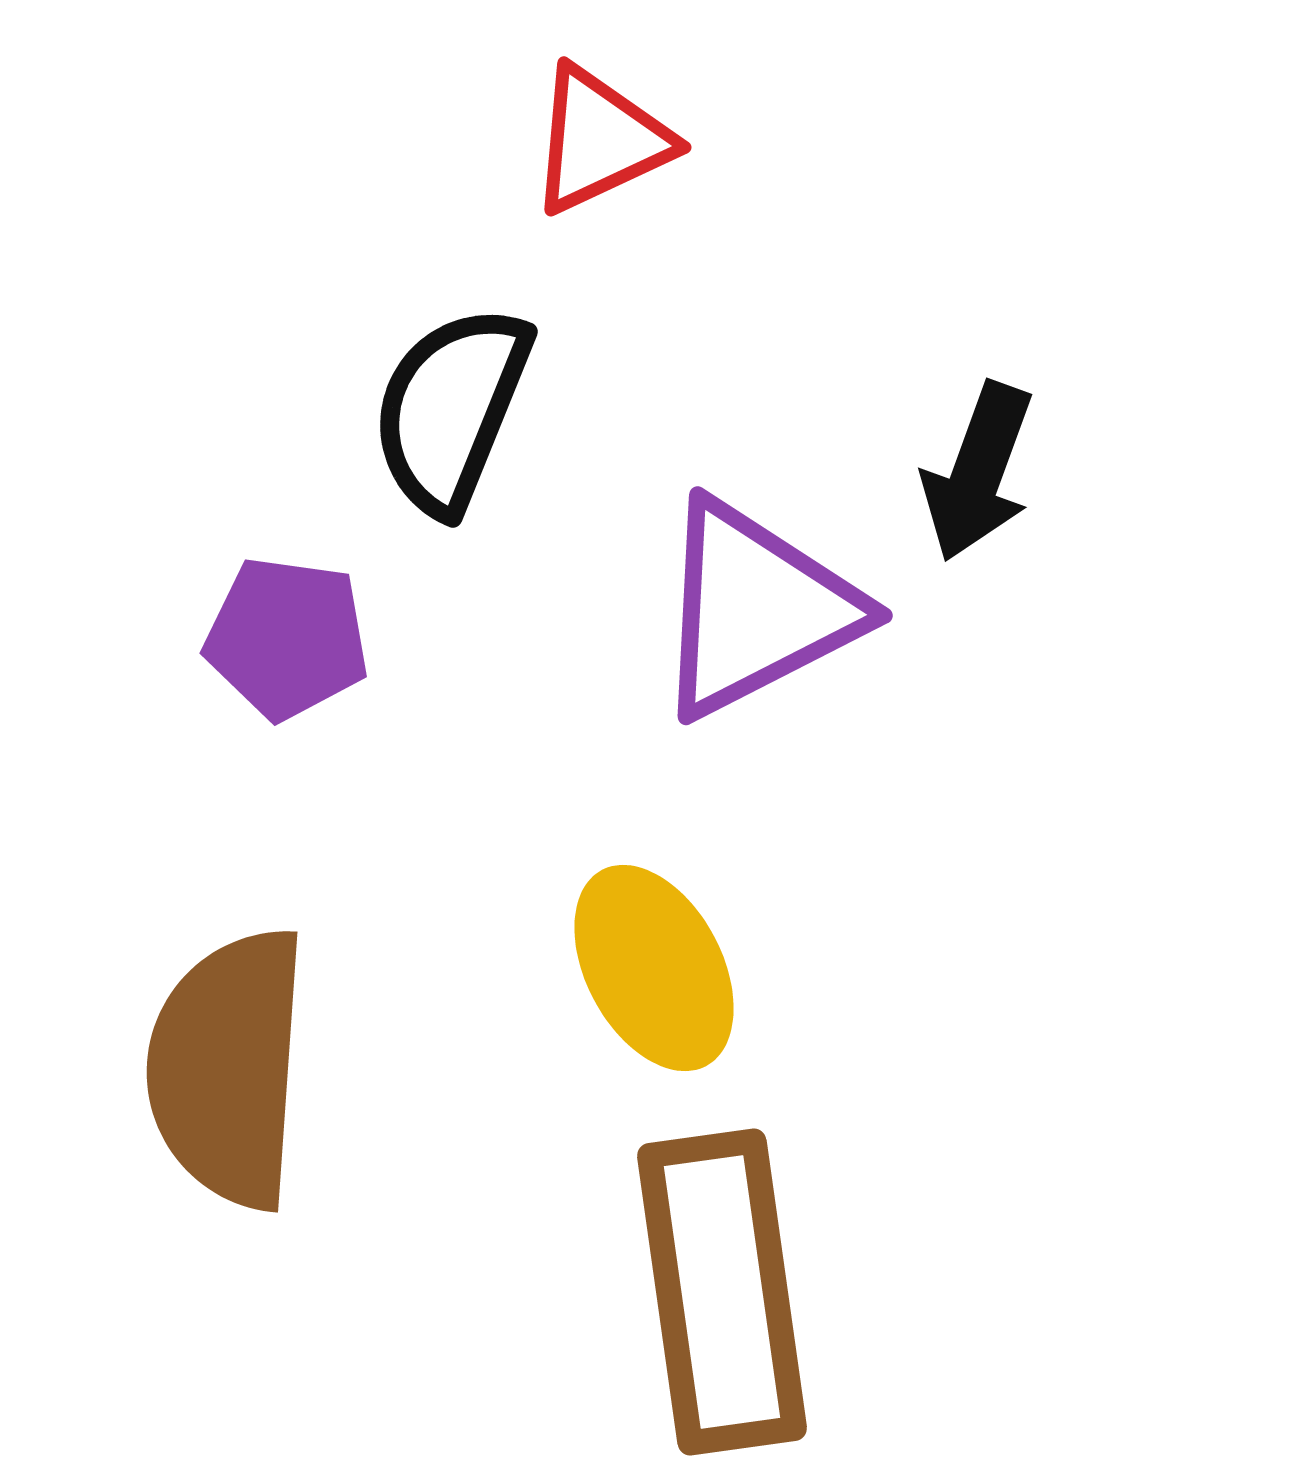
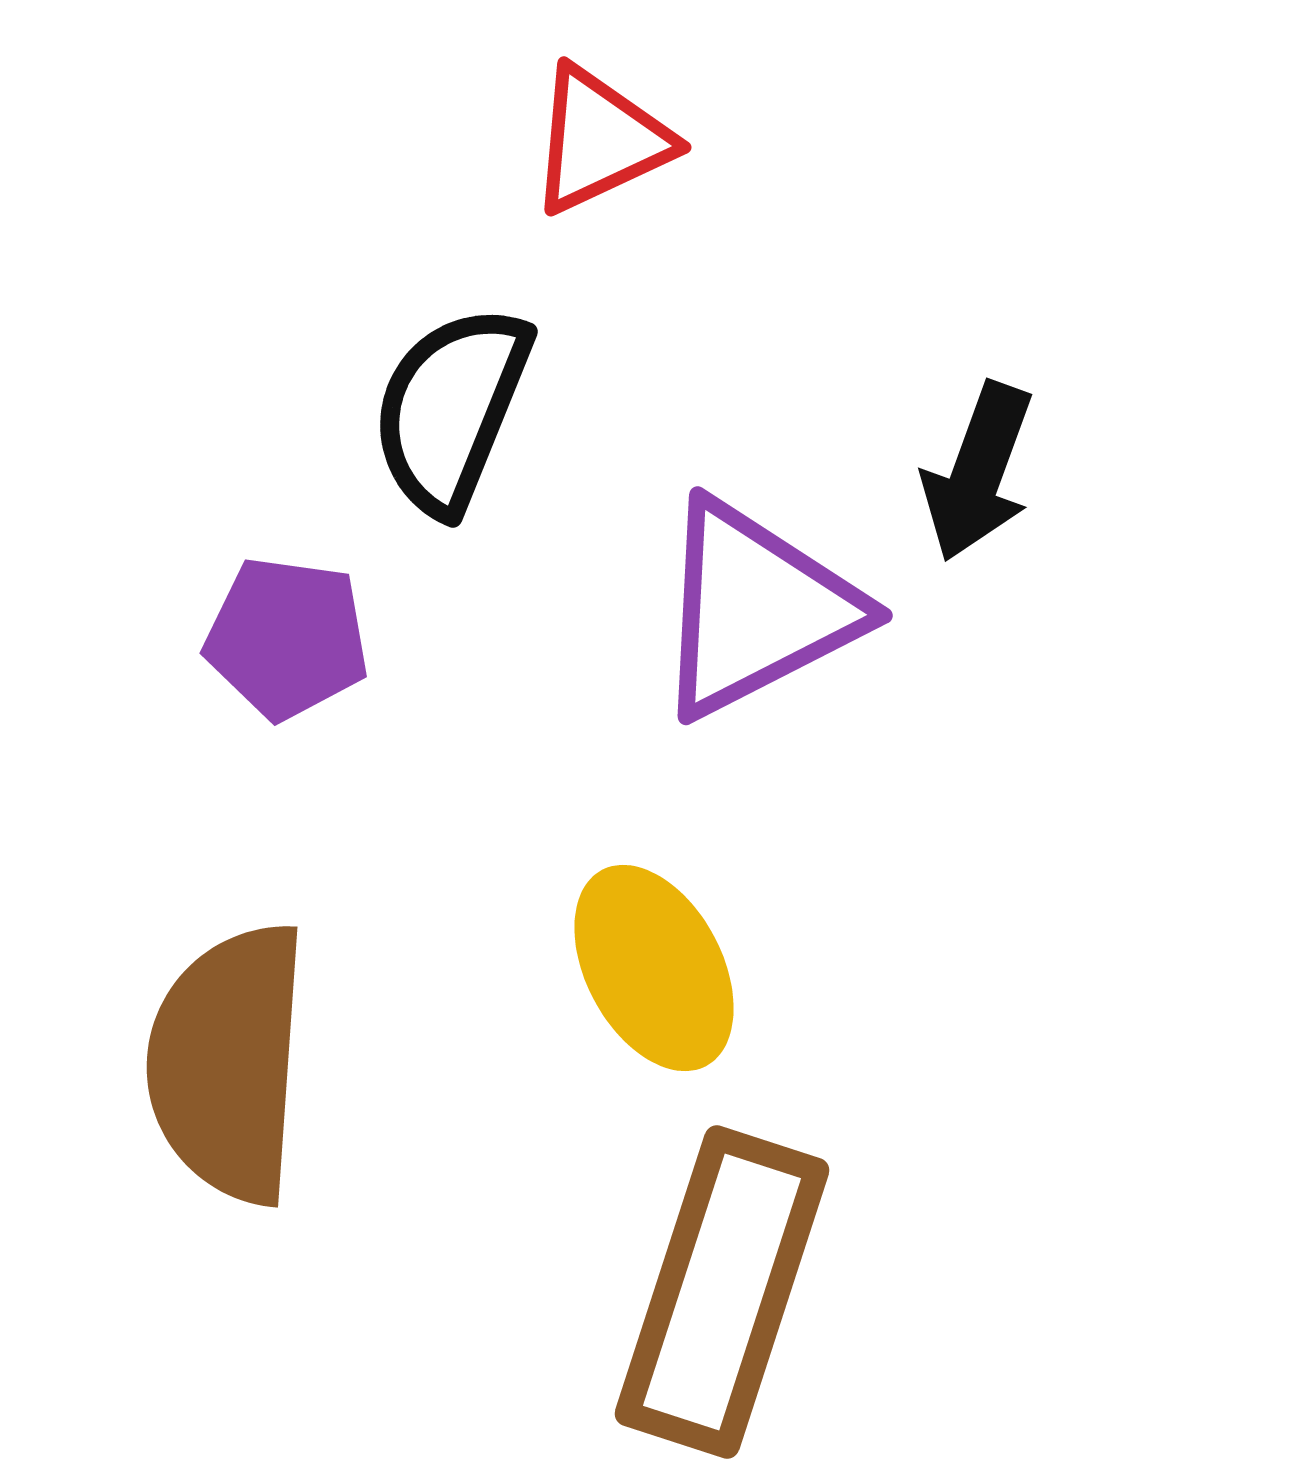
brown semicircle: moved 5 px up
brown rectangle: rotated 26 degrees clockwise
